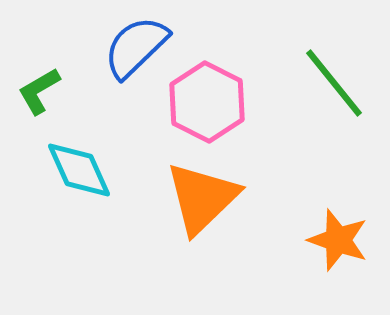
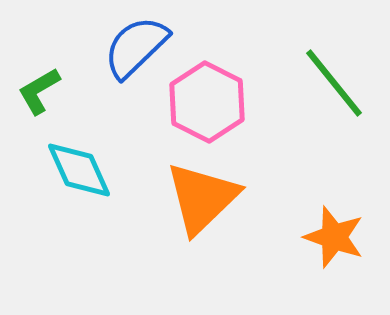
orange star: moved 4 px left, 3 px up
